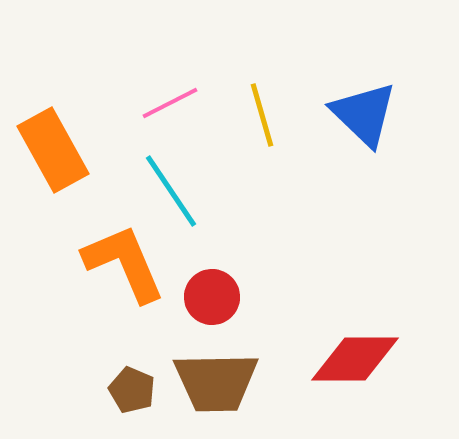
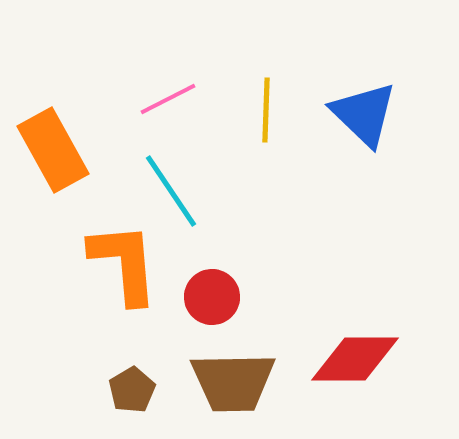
pink line: moved 2 px left, 4 px up
yellow line: moved 4 px right, 5 px up; rotated 18 degrees clockwise
orange L-shape: rotated 18 degrees clockwise
brown trapezoid: moved 17 px right
brown pentagon: rotated 18 degrees clockwise
